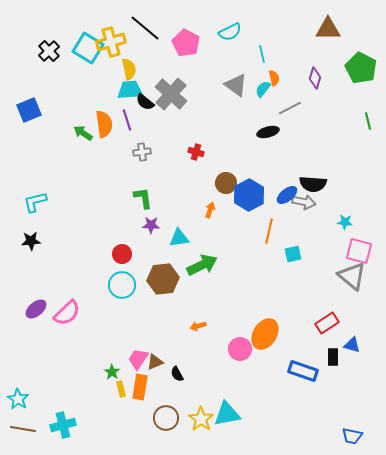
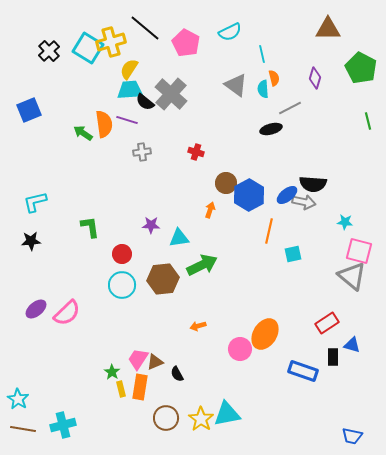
yellow semicircle at (129, 69): rotated 135 degrees counterclockwise
cyan semicircle at (263, 89): rotated 42 degrees counterclockwise
purple line at (127, 120): rotated 55 degrees counterclockwise
black ellipse at (268, 132): moved 3 px right, 3 px up
green L-shape at (143, 198): moved 53 px left, 29 px down
